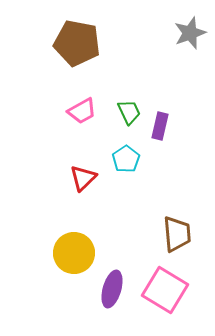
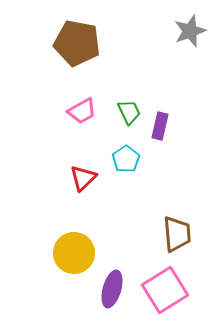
gray star: moved 2 px up
pink square: rotated 27 degrees clockwise
